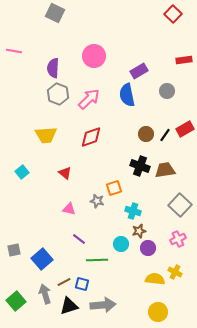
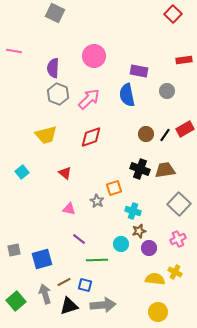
purple rectangle at (139, 71): rotated 42 degrees clockwise
yellow trapezoid at (46, 135): rotated 10 degrees counterclockwise
black cross at (140, 166): moved 3 px down
gray star at (97, 201): rotated 16 degrees clockwise
gray square at (180, 205): moved 1 px left, 1 px up
purple circle at (148, 248): moved 1 px right
blue square at (42, 259): rotated 25 degrees clockwise
blue square at (82, 284): moved 3 px right, 1 px down
